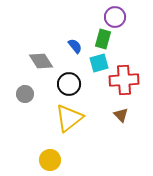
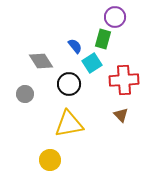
cyan square: moved 7 px left; rotated 18 degrees counterclockwise
yellow triangle: moved 6 px down; rotated 28 degrees clockwise
